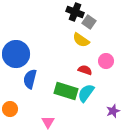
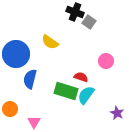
yellow semicircle: moved 31 px left, 2 px down
red semicircle: moved 4 px left, 7 px down
cyan semicircle: moved 2 px down
purple star: moved 4 px right, 2 px down; rotated 24 degrees counterclockwise
pink triangle: moved 14 px left
